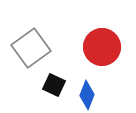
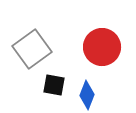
gray square: moved 1 px right, 1 px down
black square: rotated 15 degrees counterclockwise
